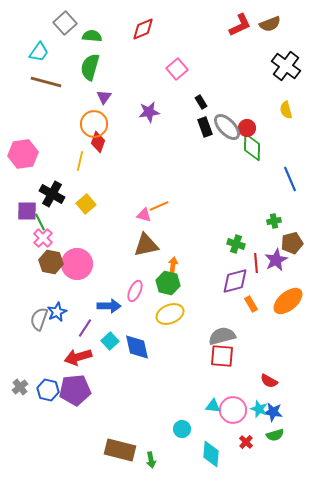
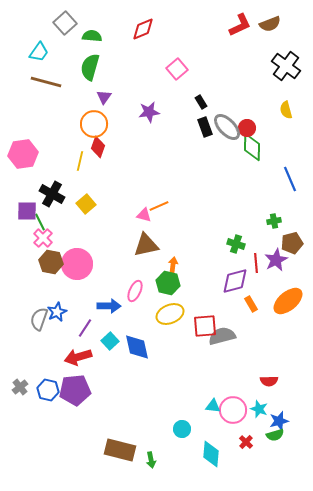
red diamond at (98, 142): moved 5 px down
red square at (222, 356): moved 17 px left, 30 px up; rotated 10 degrees counterclockwise
red semicircle at (269, 381): rotated 30 degrees counterclockwise
blue star at (273, 412): moved 6 px right, 9 px down; rotated 24 degrees counterclockwise
